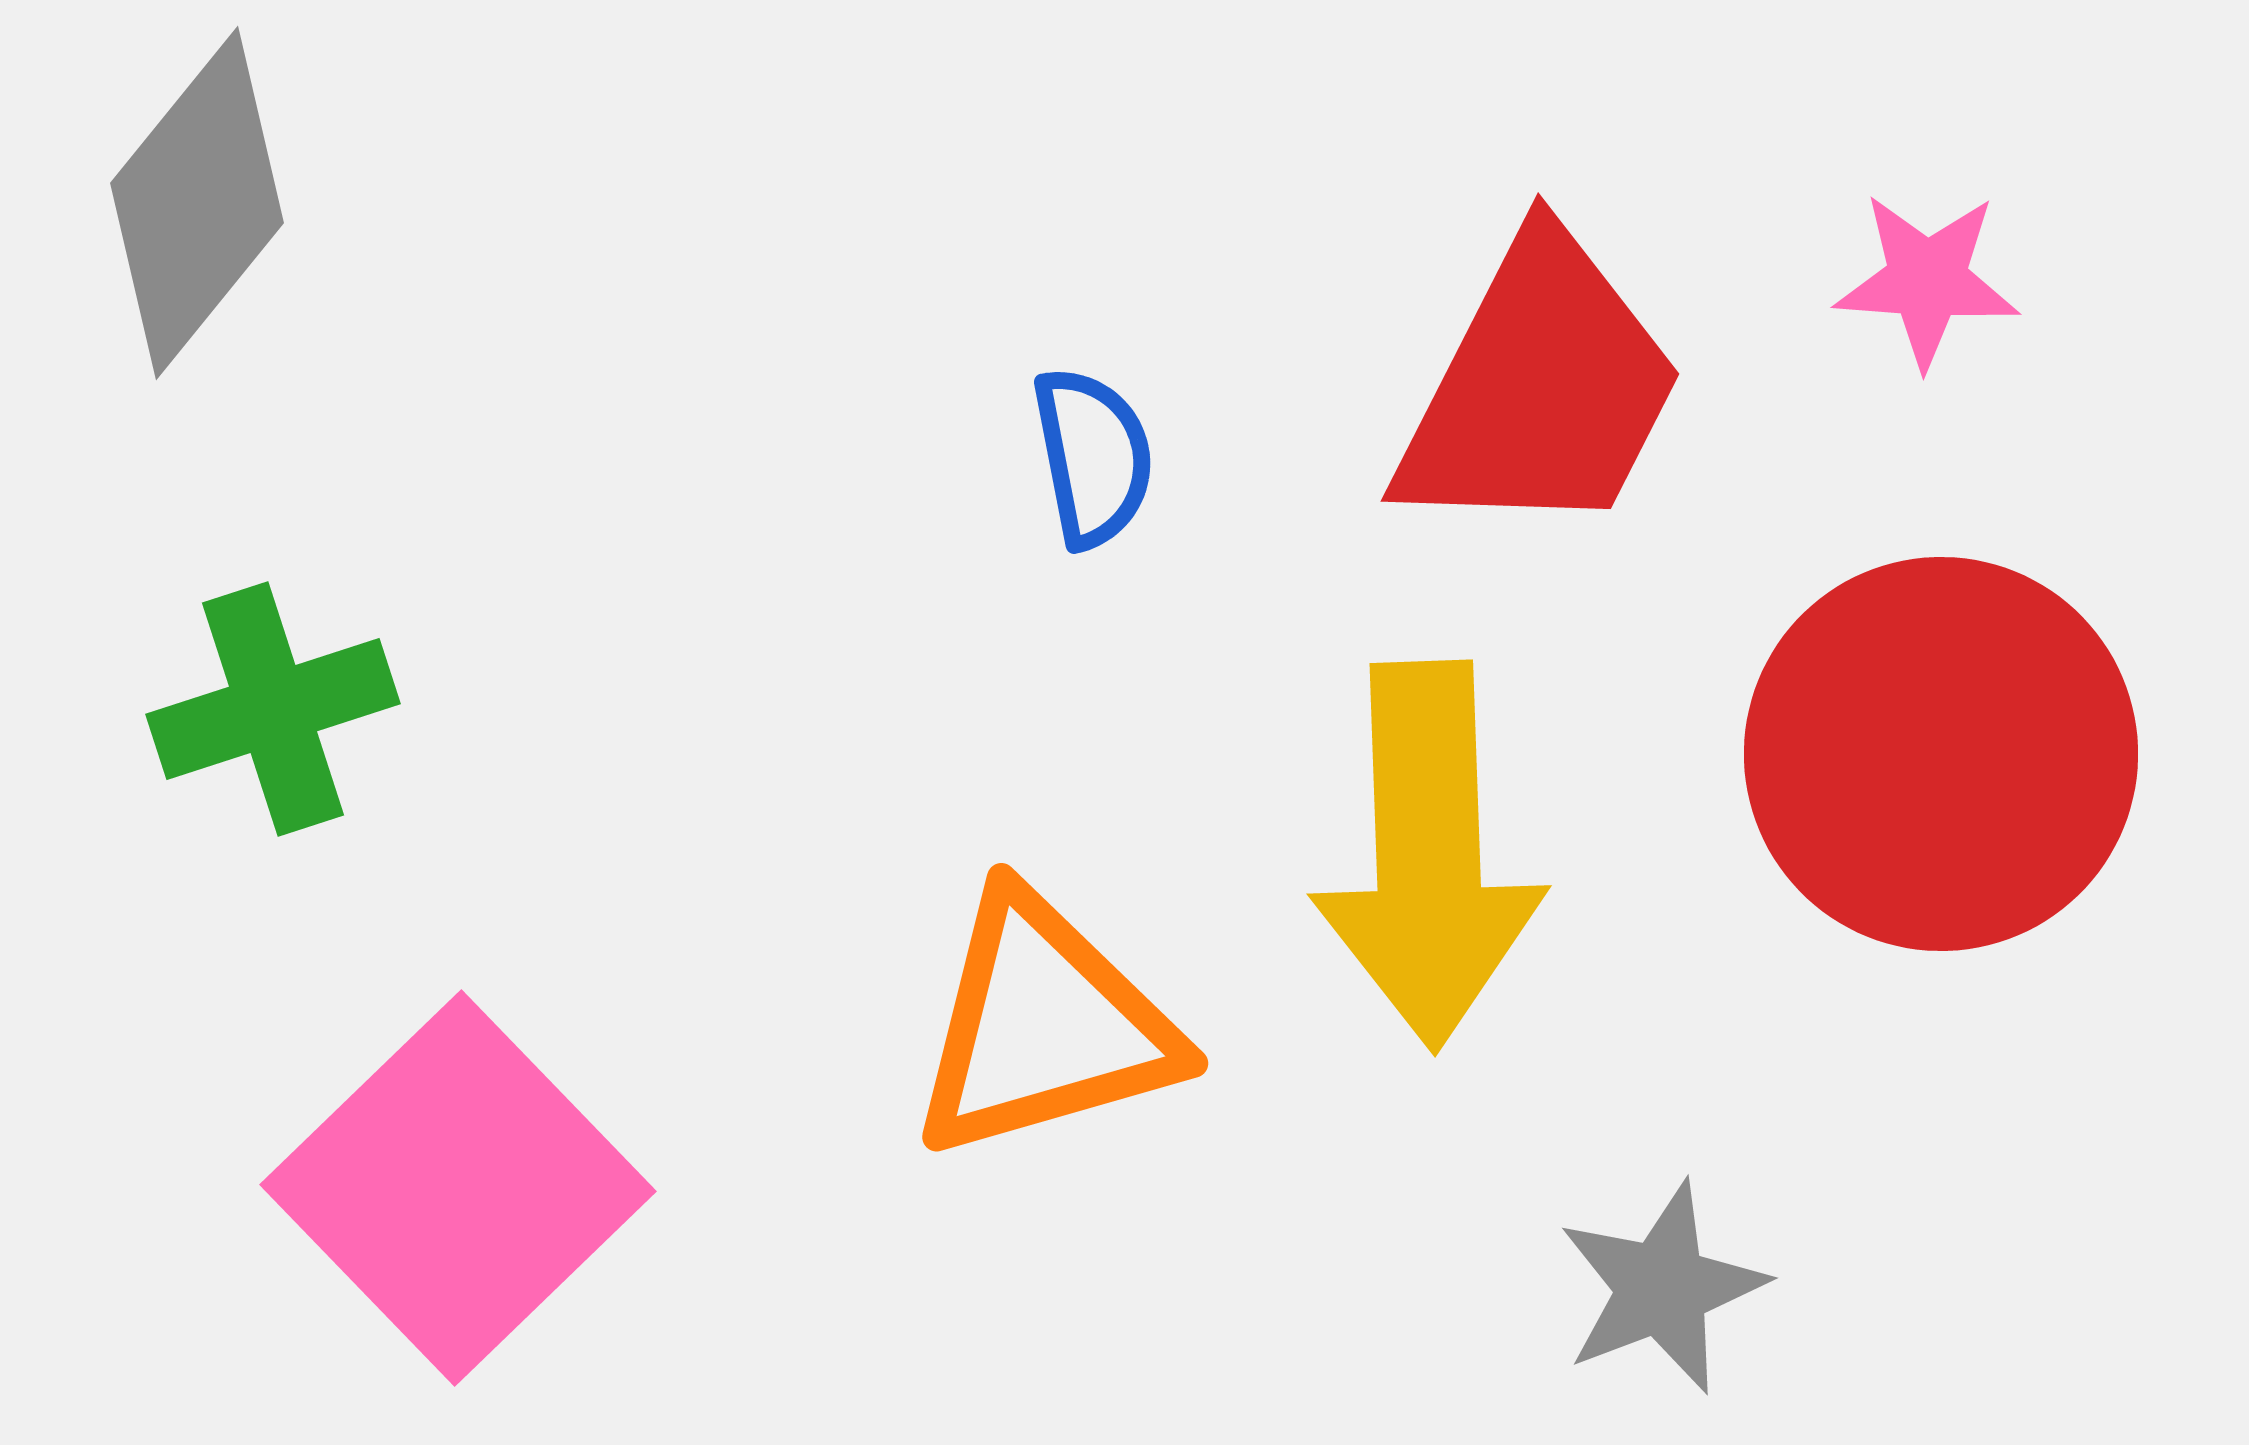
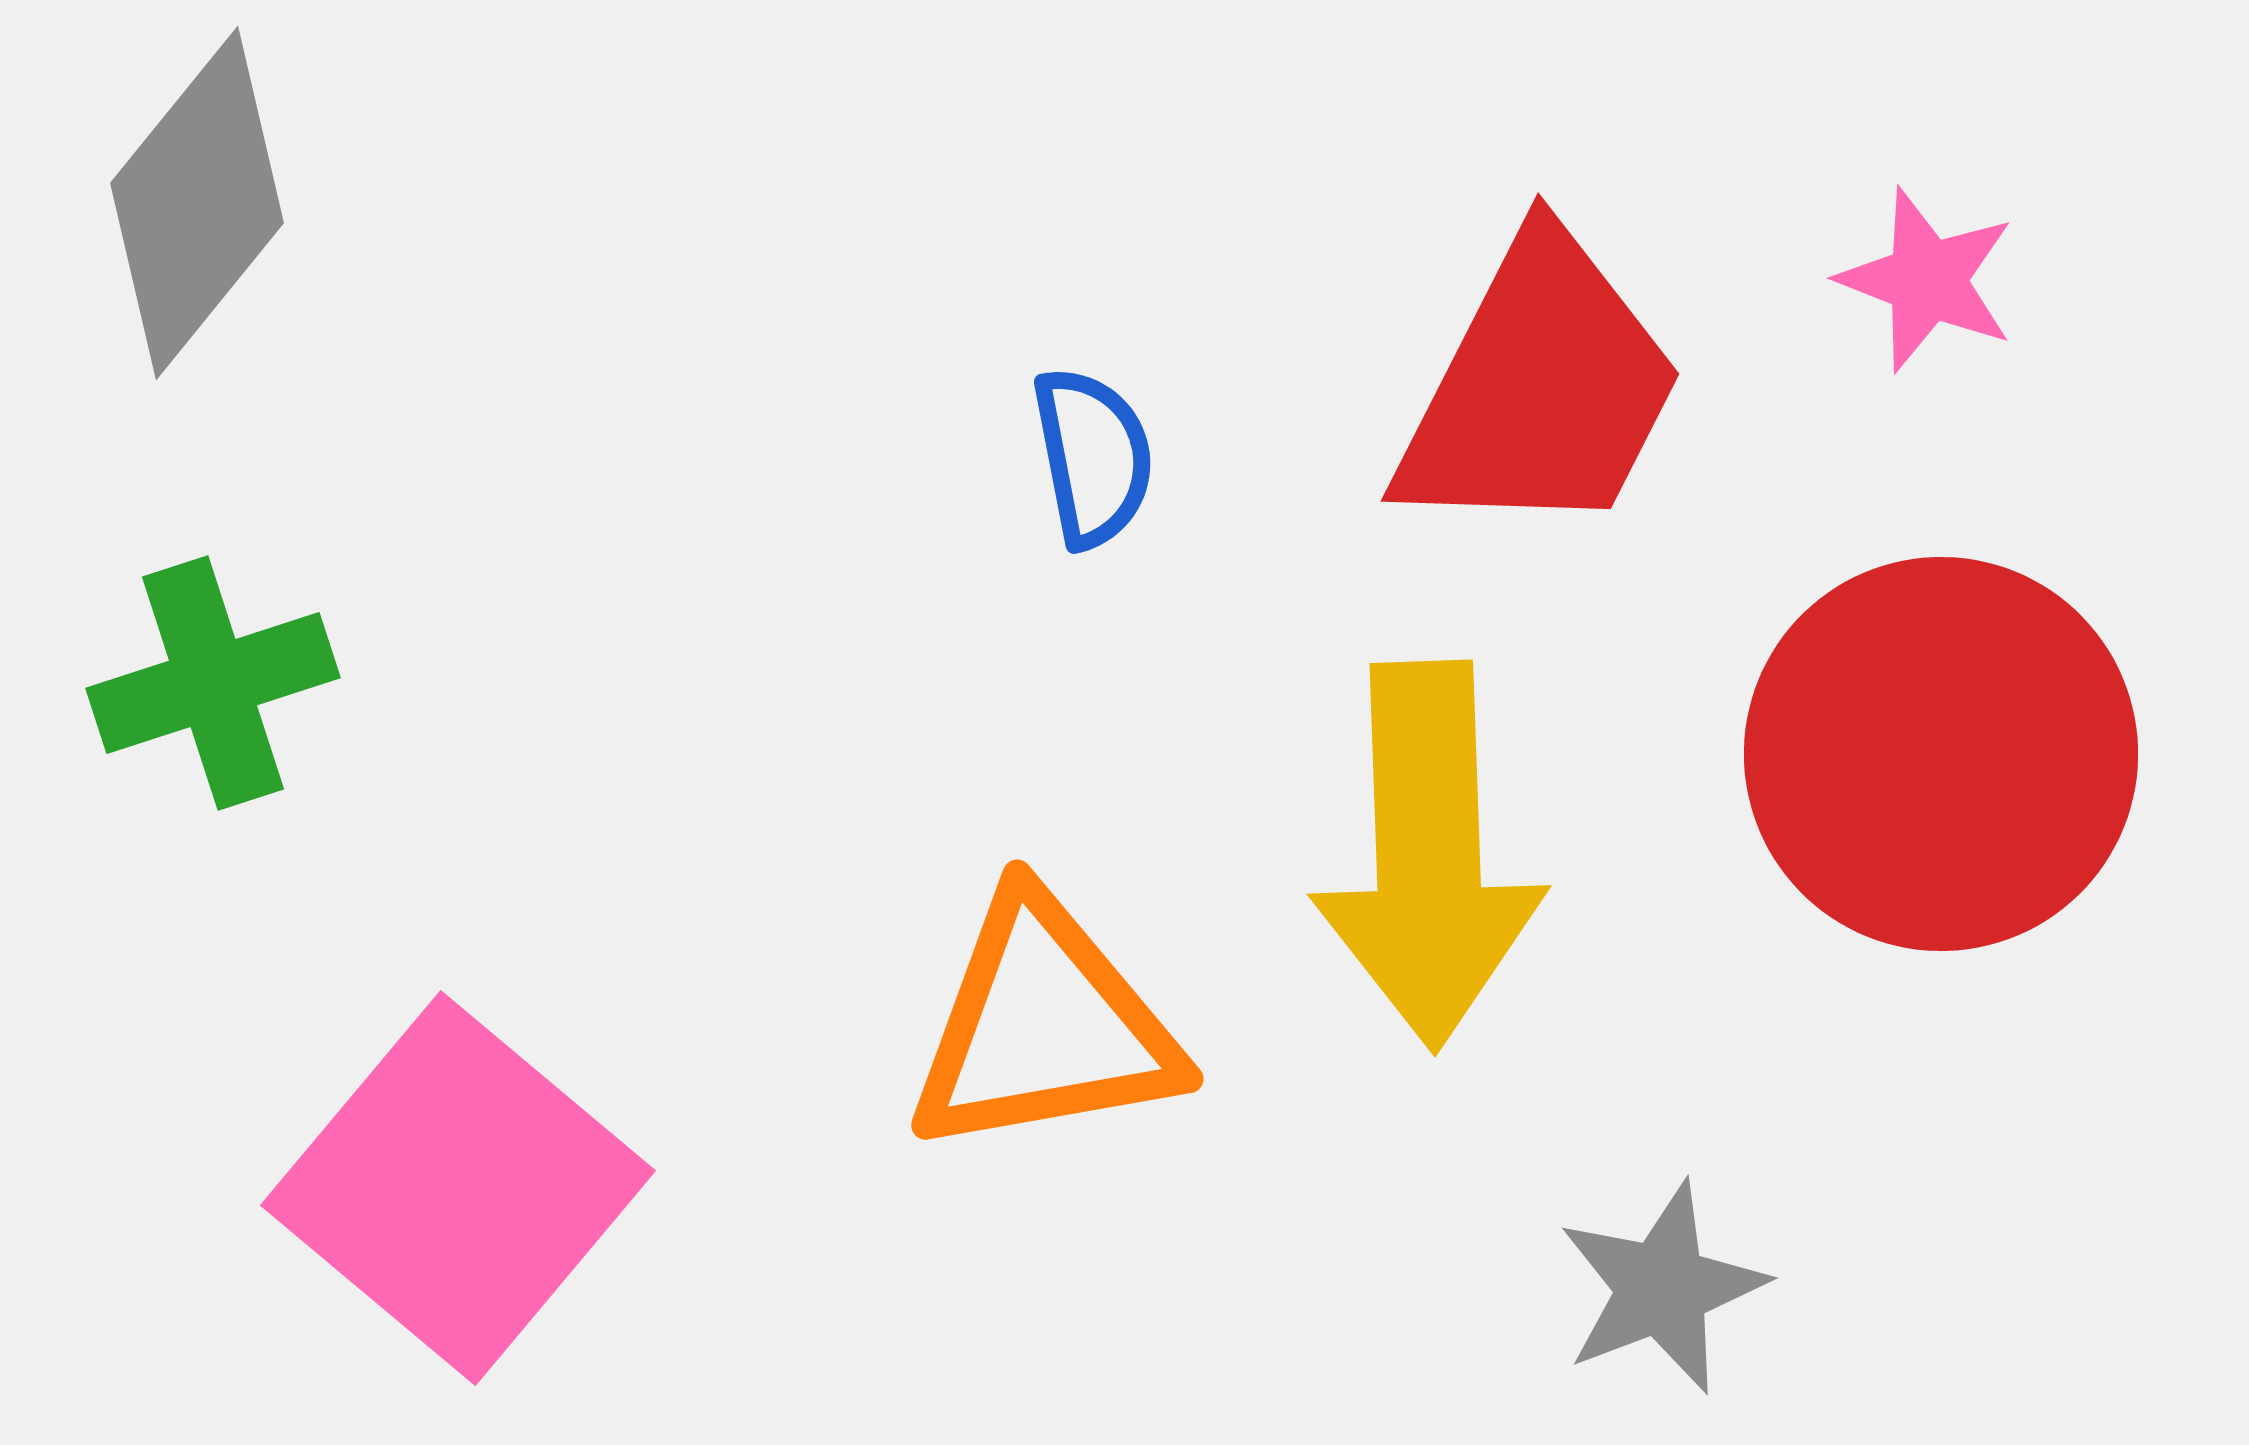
pink star: rotated 17 degrees clockwise
green cross: moved 60 px left, 26 px up
orange triangle: rotated 6 degrees clockwise
pink square: rotated 6 degrees counterclockwise
